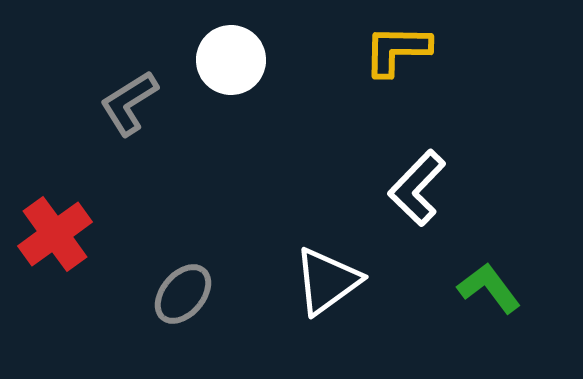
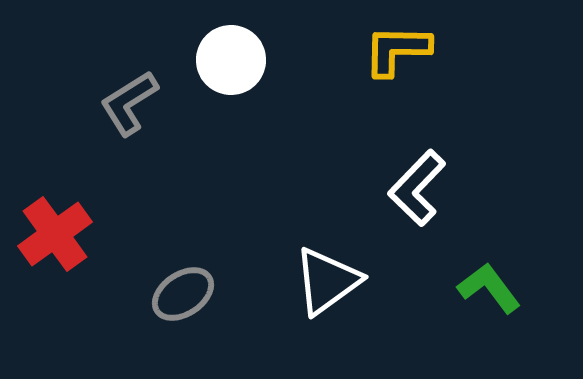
gray ellipse: rotated 16 degrees clockwise
